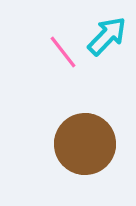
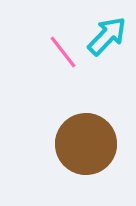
brown circle: moved 1 px right
